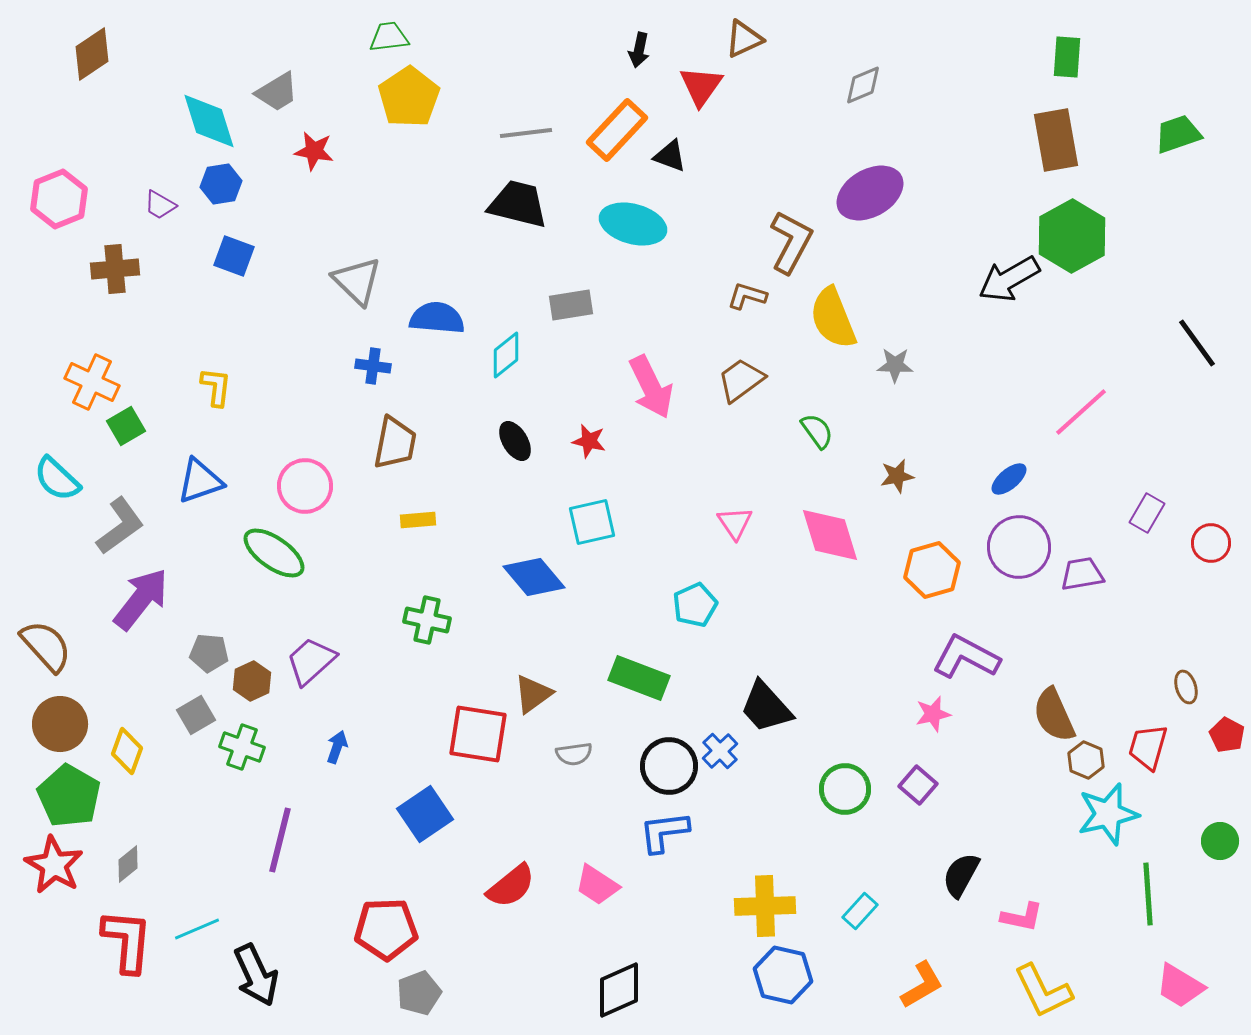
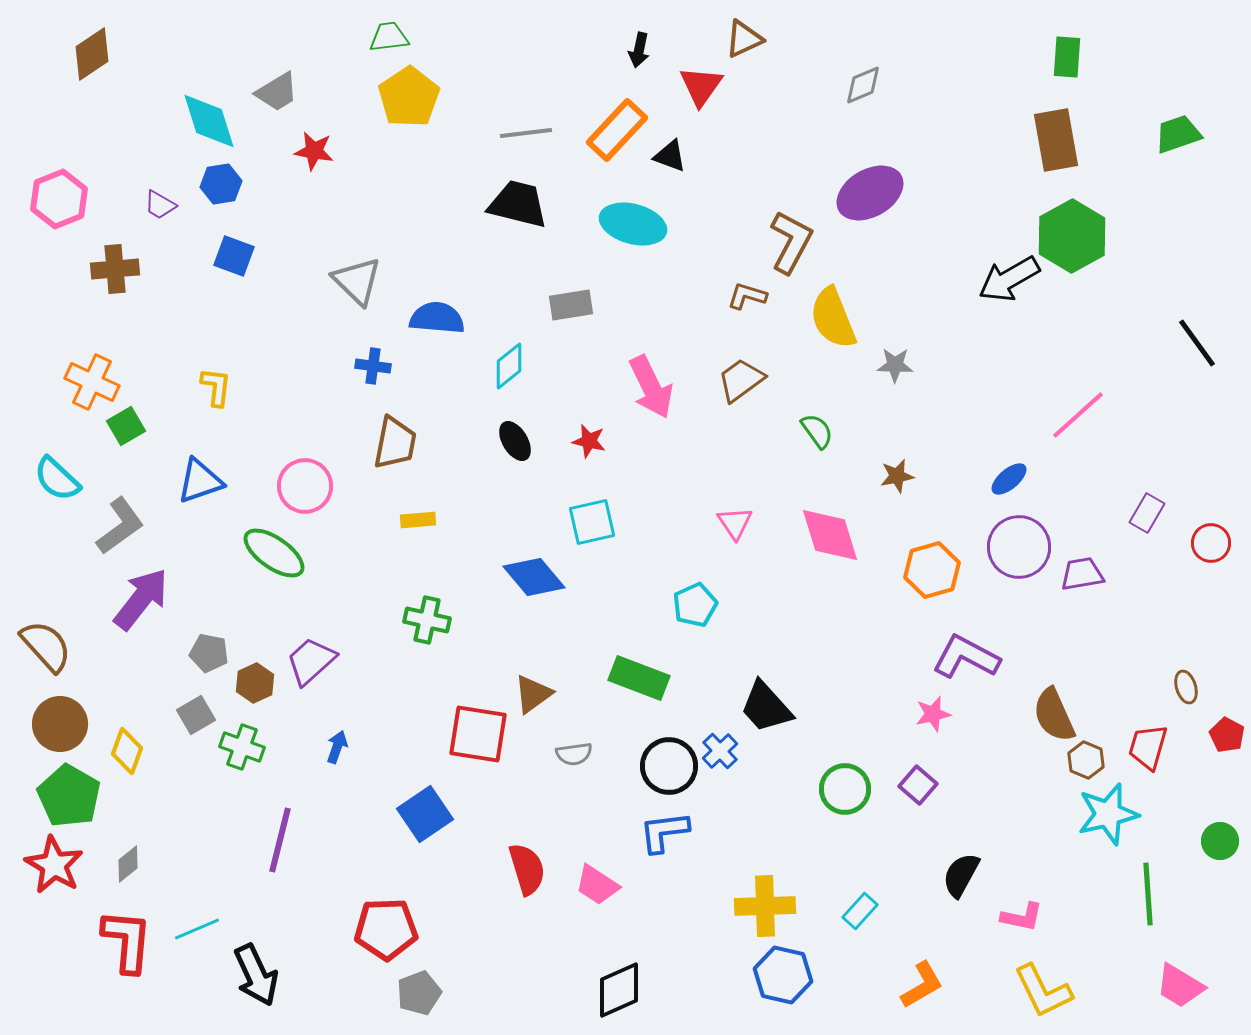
cyan diamond at (506, 355): moved 3 px right, 11 px down
pink line at (1081, 412): moved 3 px left, 3 px down
gray pentagon at (209, 653): rotated 6 degrees clockwise
brown hexagon at (252, 681): moved 3 px right, 2 px down
red semicircle at (511, 886): moved 16 px right, 17 px up; rotated 68 degrees counterclockwise
